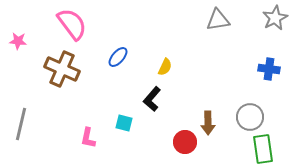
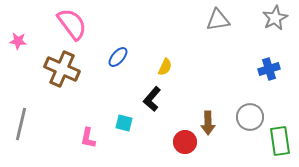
blue cross: rotated 25 degrees counterclockwise
green rectangle: moved 17 px right, 8 px up
